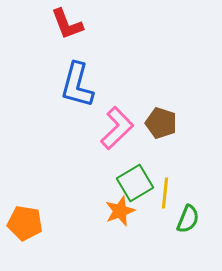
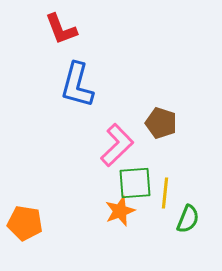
red L-shape: moved 6 px left, 5 px down
pink L-shape: moved 17 px down
green square: rotated 27 degrees clockwise
